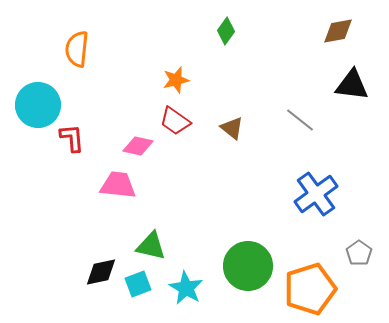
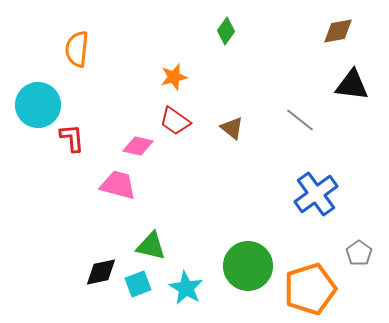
orange star: moved 2 px left, 3 px up
pink trapezoid: rotated 9 degrees clockwise
